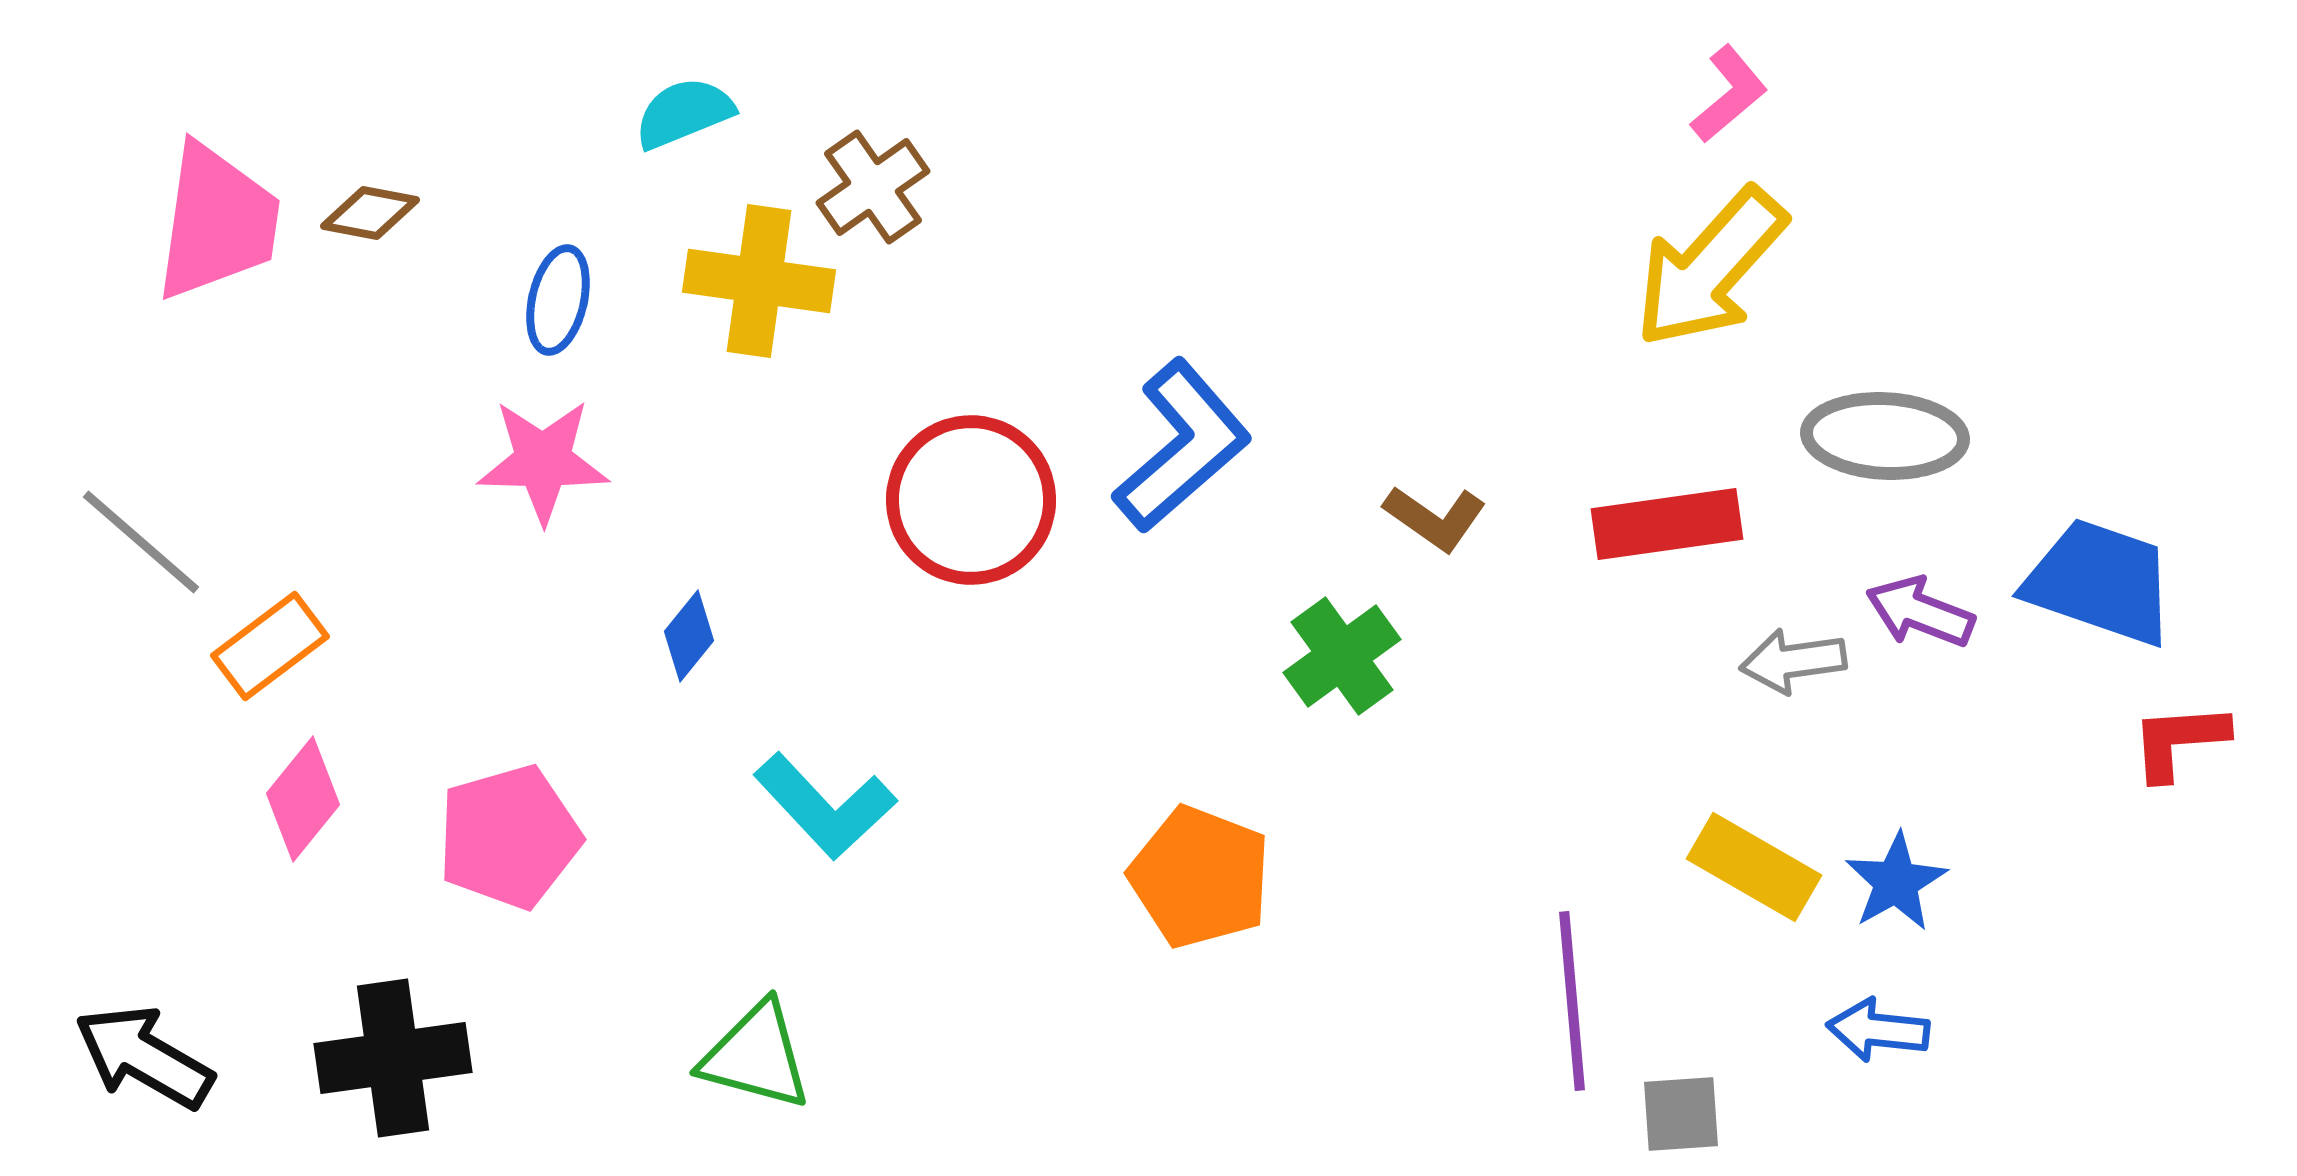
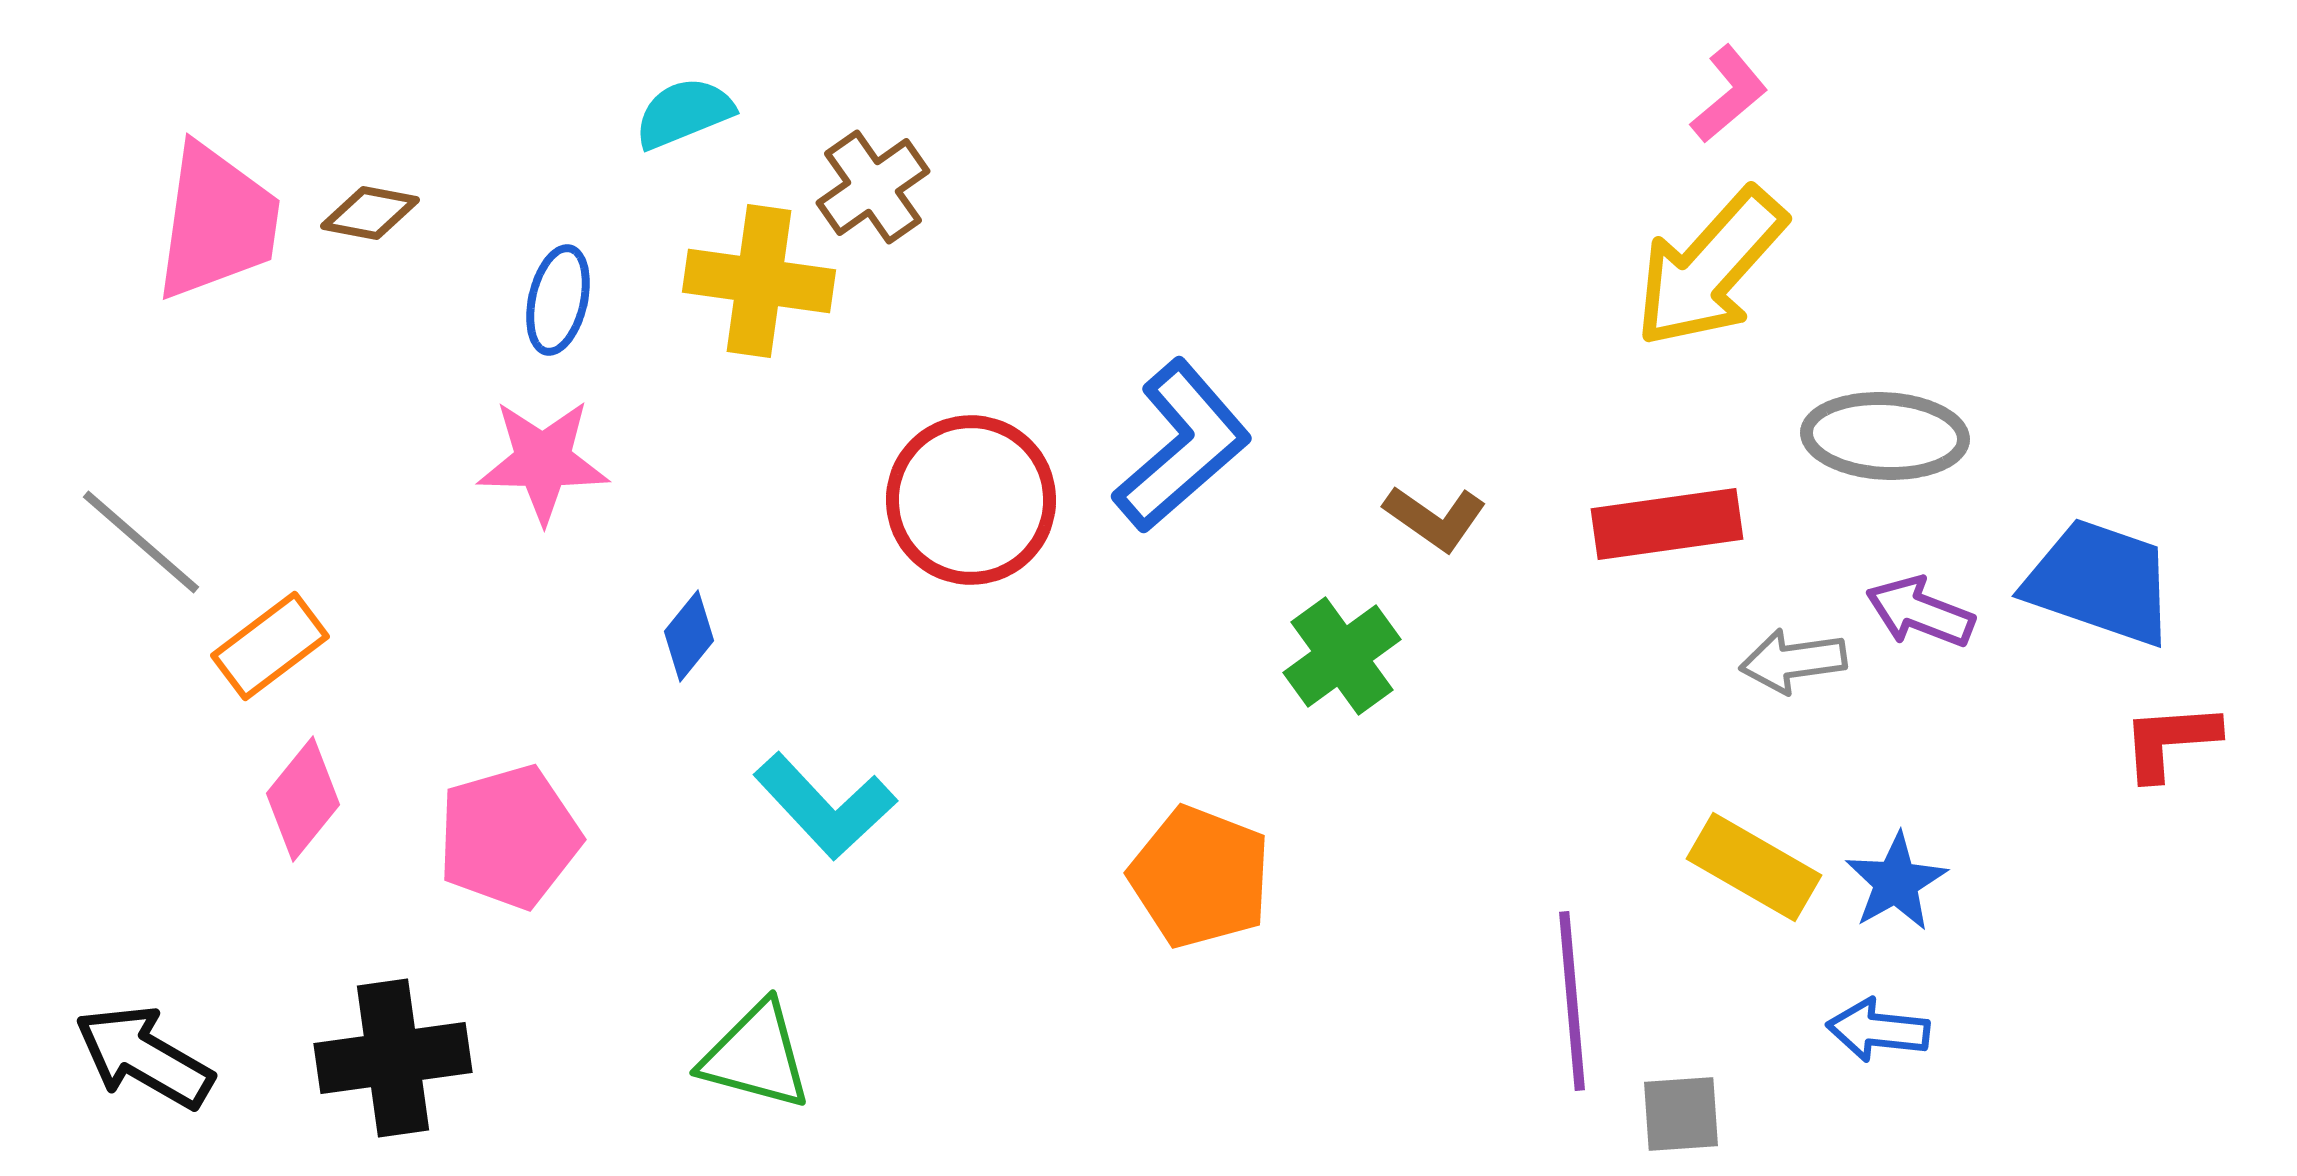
red L-shape: moved 9 px left
